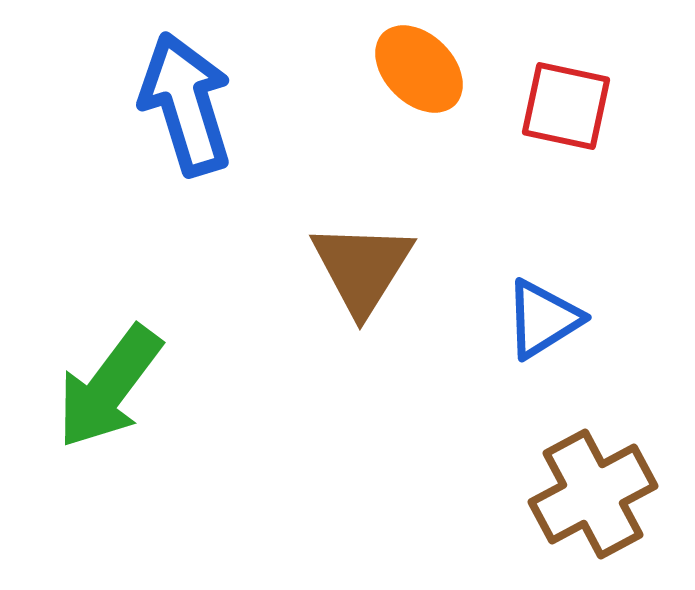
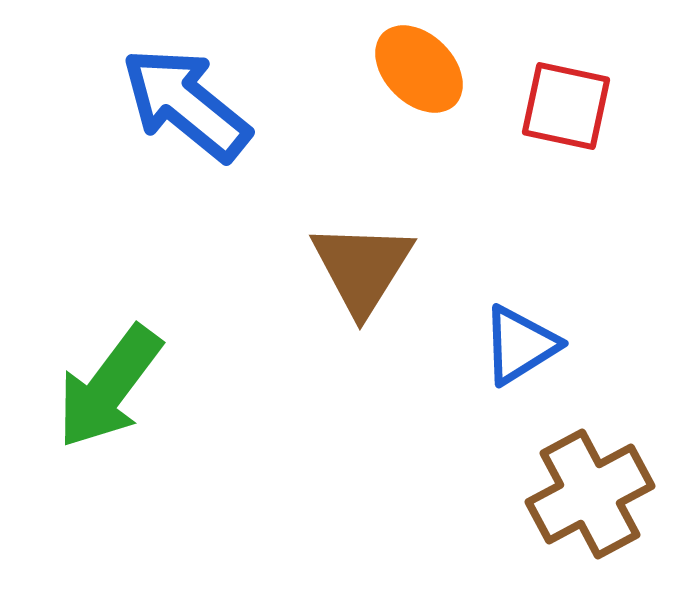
blue arrow: rotated 34 degrees counterclockwise
blue triangle: moved 23 px left, 26 px down
brown cross: moved 3 px left
